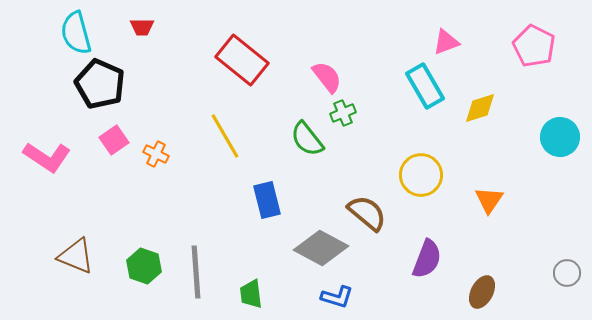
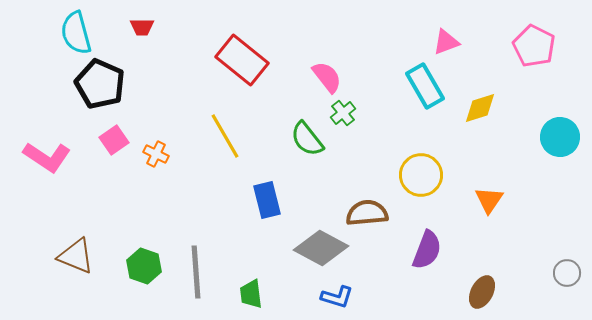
green cross: rotated 15 degrees counterclockwise
brown semicircle: rotated 45 degrees counterclockwise
purple semicircle: moved 9 px up
